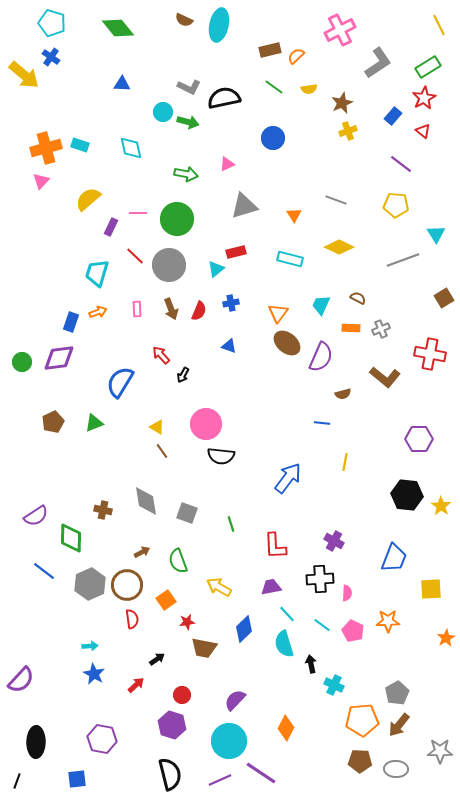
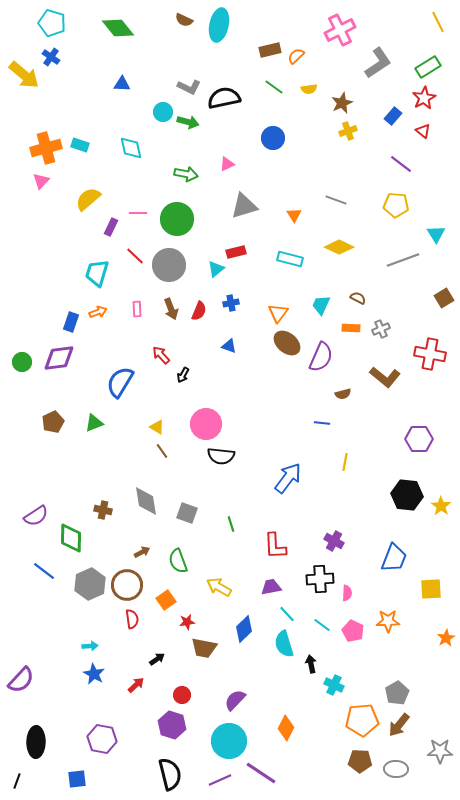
yellow line at (439, 25): moved 1 px left, 3 px up
